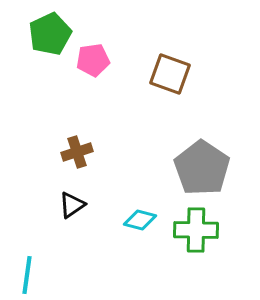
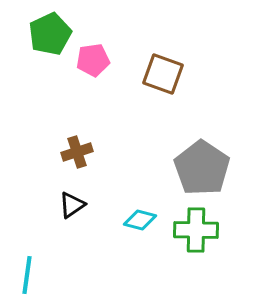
brown square: moved 7 px left
